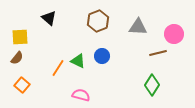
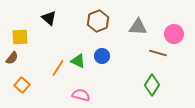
brown line: rotated 30 degrees clockwise
brown semicircle: moved 5 px left
